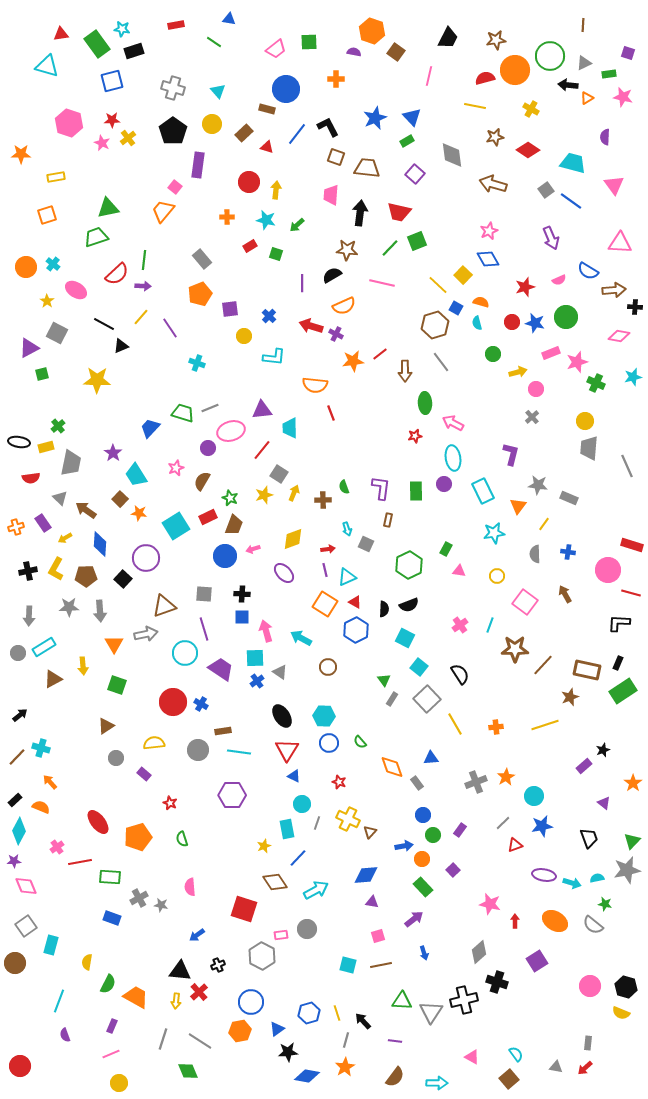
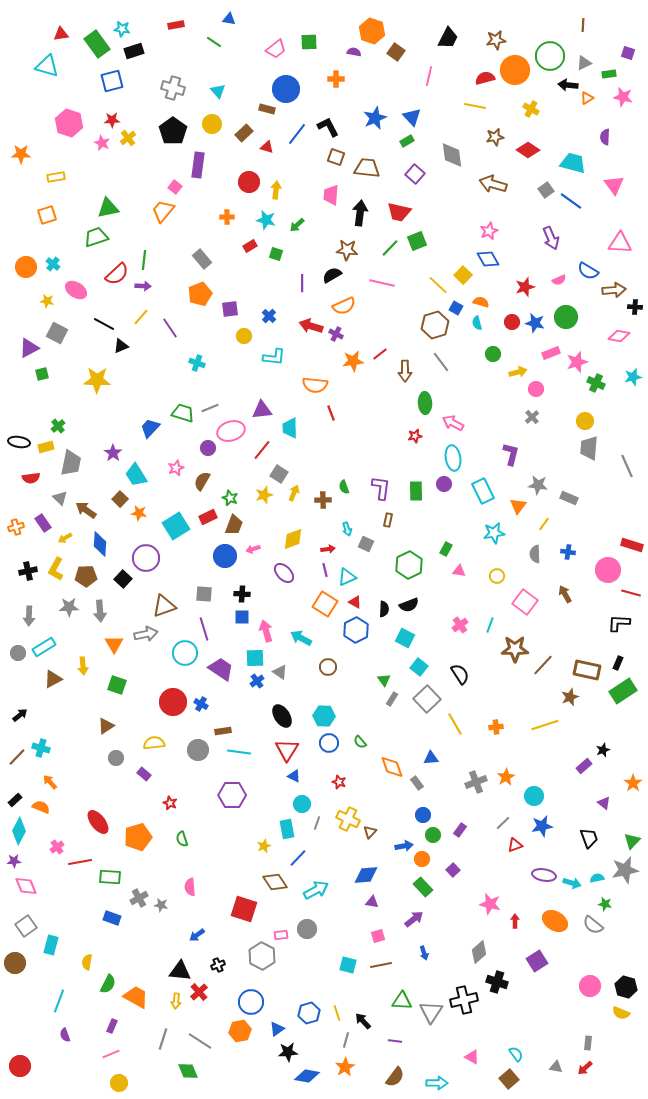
yellow star at (47, 301): rotated 24 degrees counterclockwise
gray star at (627, 870): moved 2 px left
